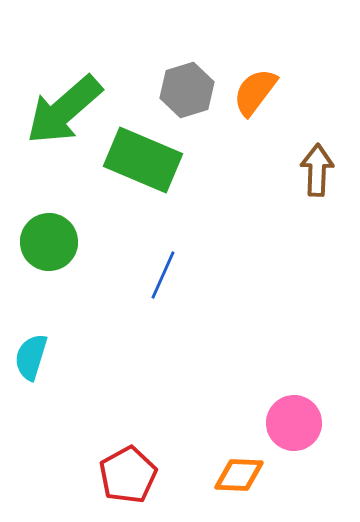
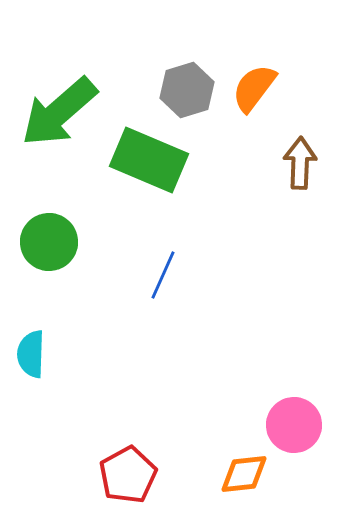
orange semicircle: moved 1 px left, 4 px up
green arrow: moved 5 px left, 2 px down
green rectangle: moved 6 px right
brown arrow: moved 17 px left, 7 px up
cyan semicircle: moved 3 px up; rotated 15 degrees counterclockwise
pink circle: moved 2 px down
orange diamond: moved 5 px right, 1 px up; rotated 9 degrees counterclockwise
